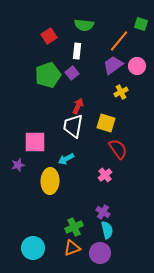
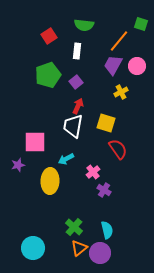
purple trapezoid: rotated 25 degrees counterclockwise
purple square: moved 4 px right, 9 px down
pink cross: moved 12 px left, 3 px up
purple cross: moved 1 px right, 22 px up
green cross: rotated 24 degrees counterclockwise
orange triangle: moved 7 px right; rotated 18 degrees counterclockwise
